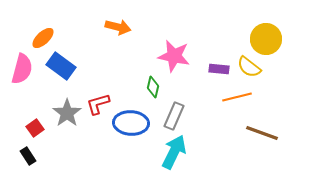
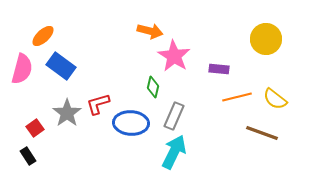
orange arrow: moved 32 px right, 4 px down
orange ellipse: moved 2 px up
pink star: rotated 20 degrees clockwise
yellow semicircle: moved 26 px right, 32 px down
